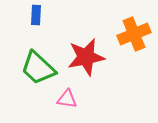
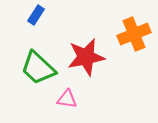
blue rectangle: rotated 30 degrees clockwise
